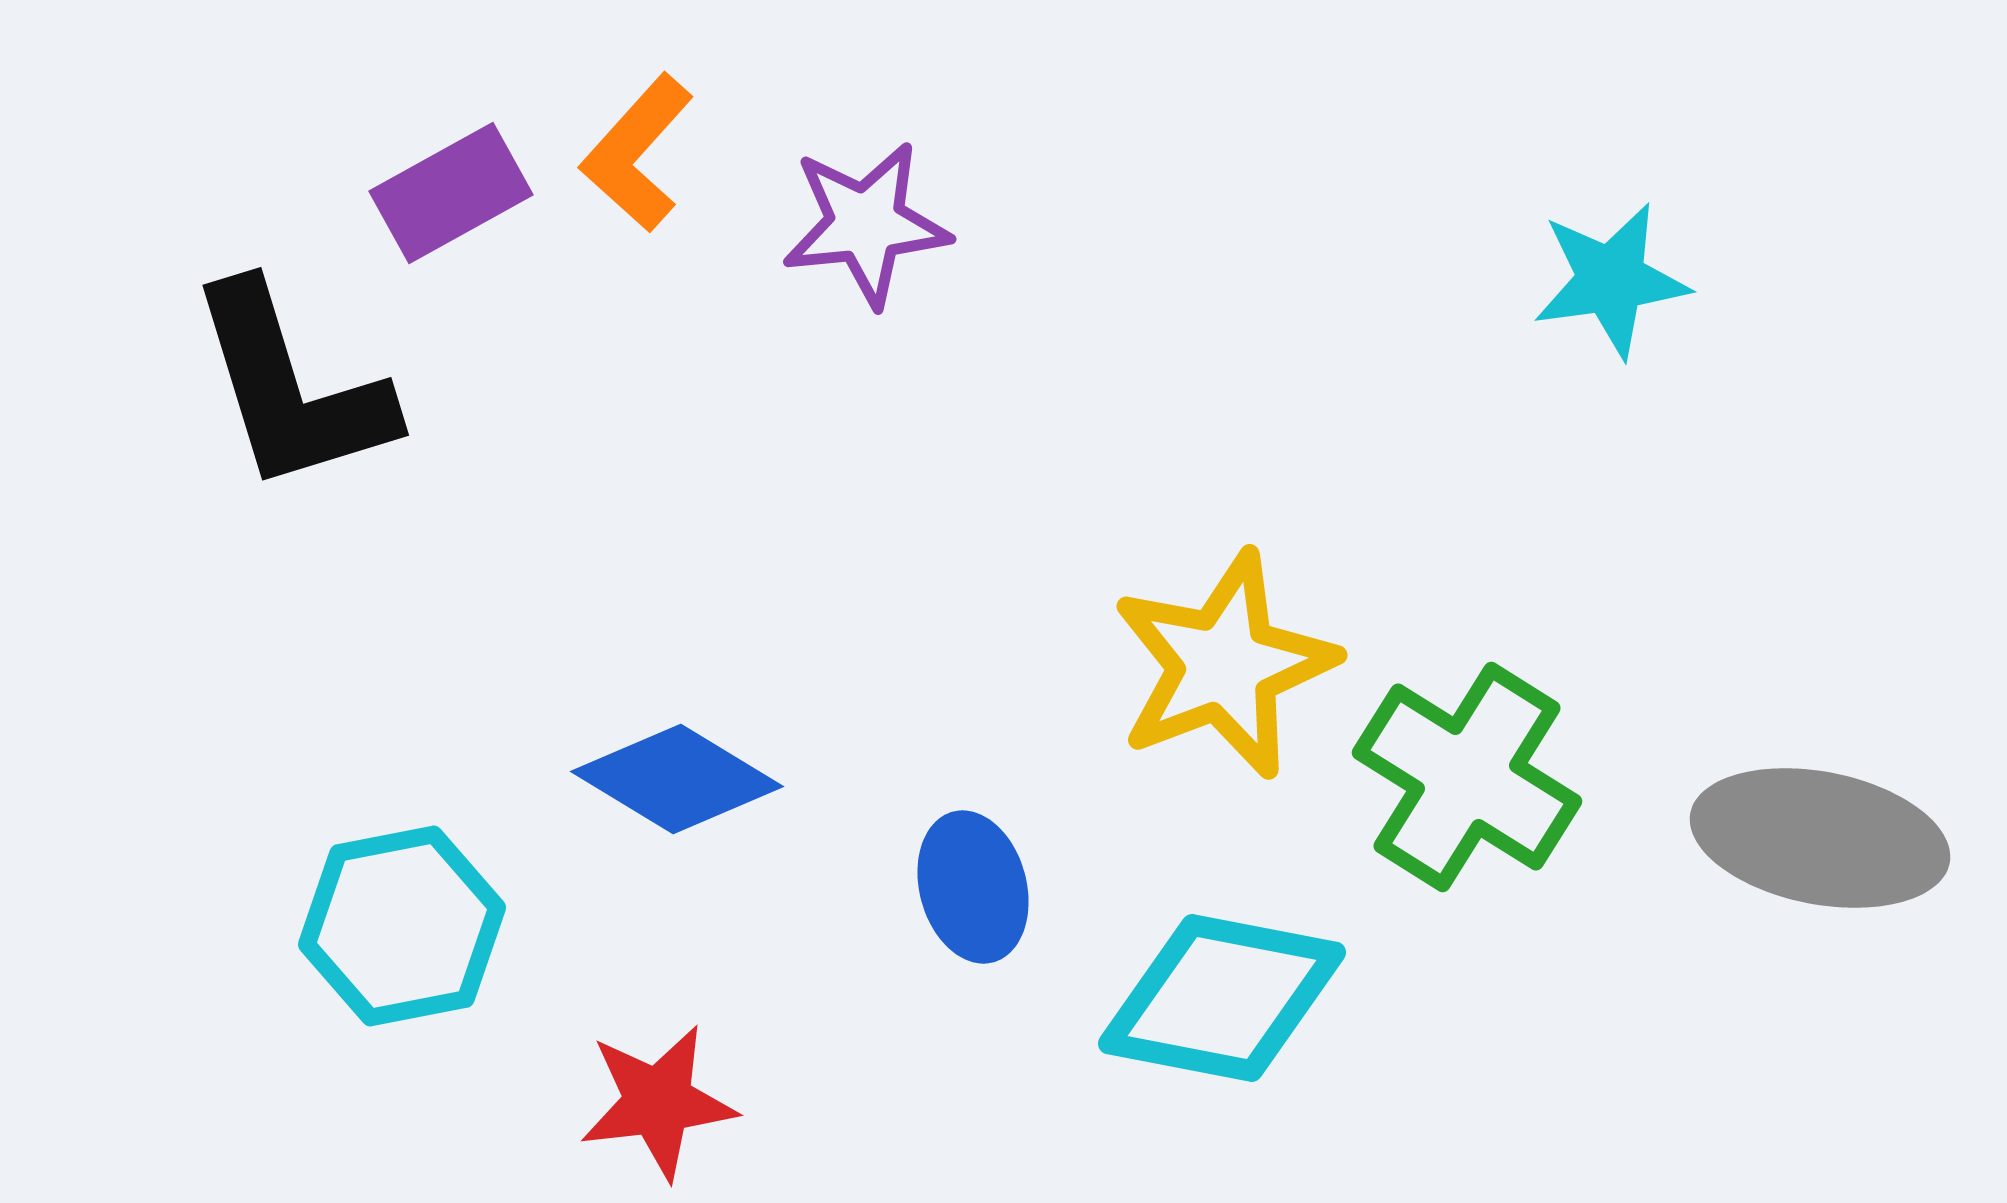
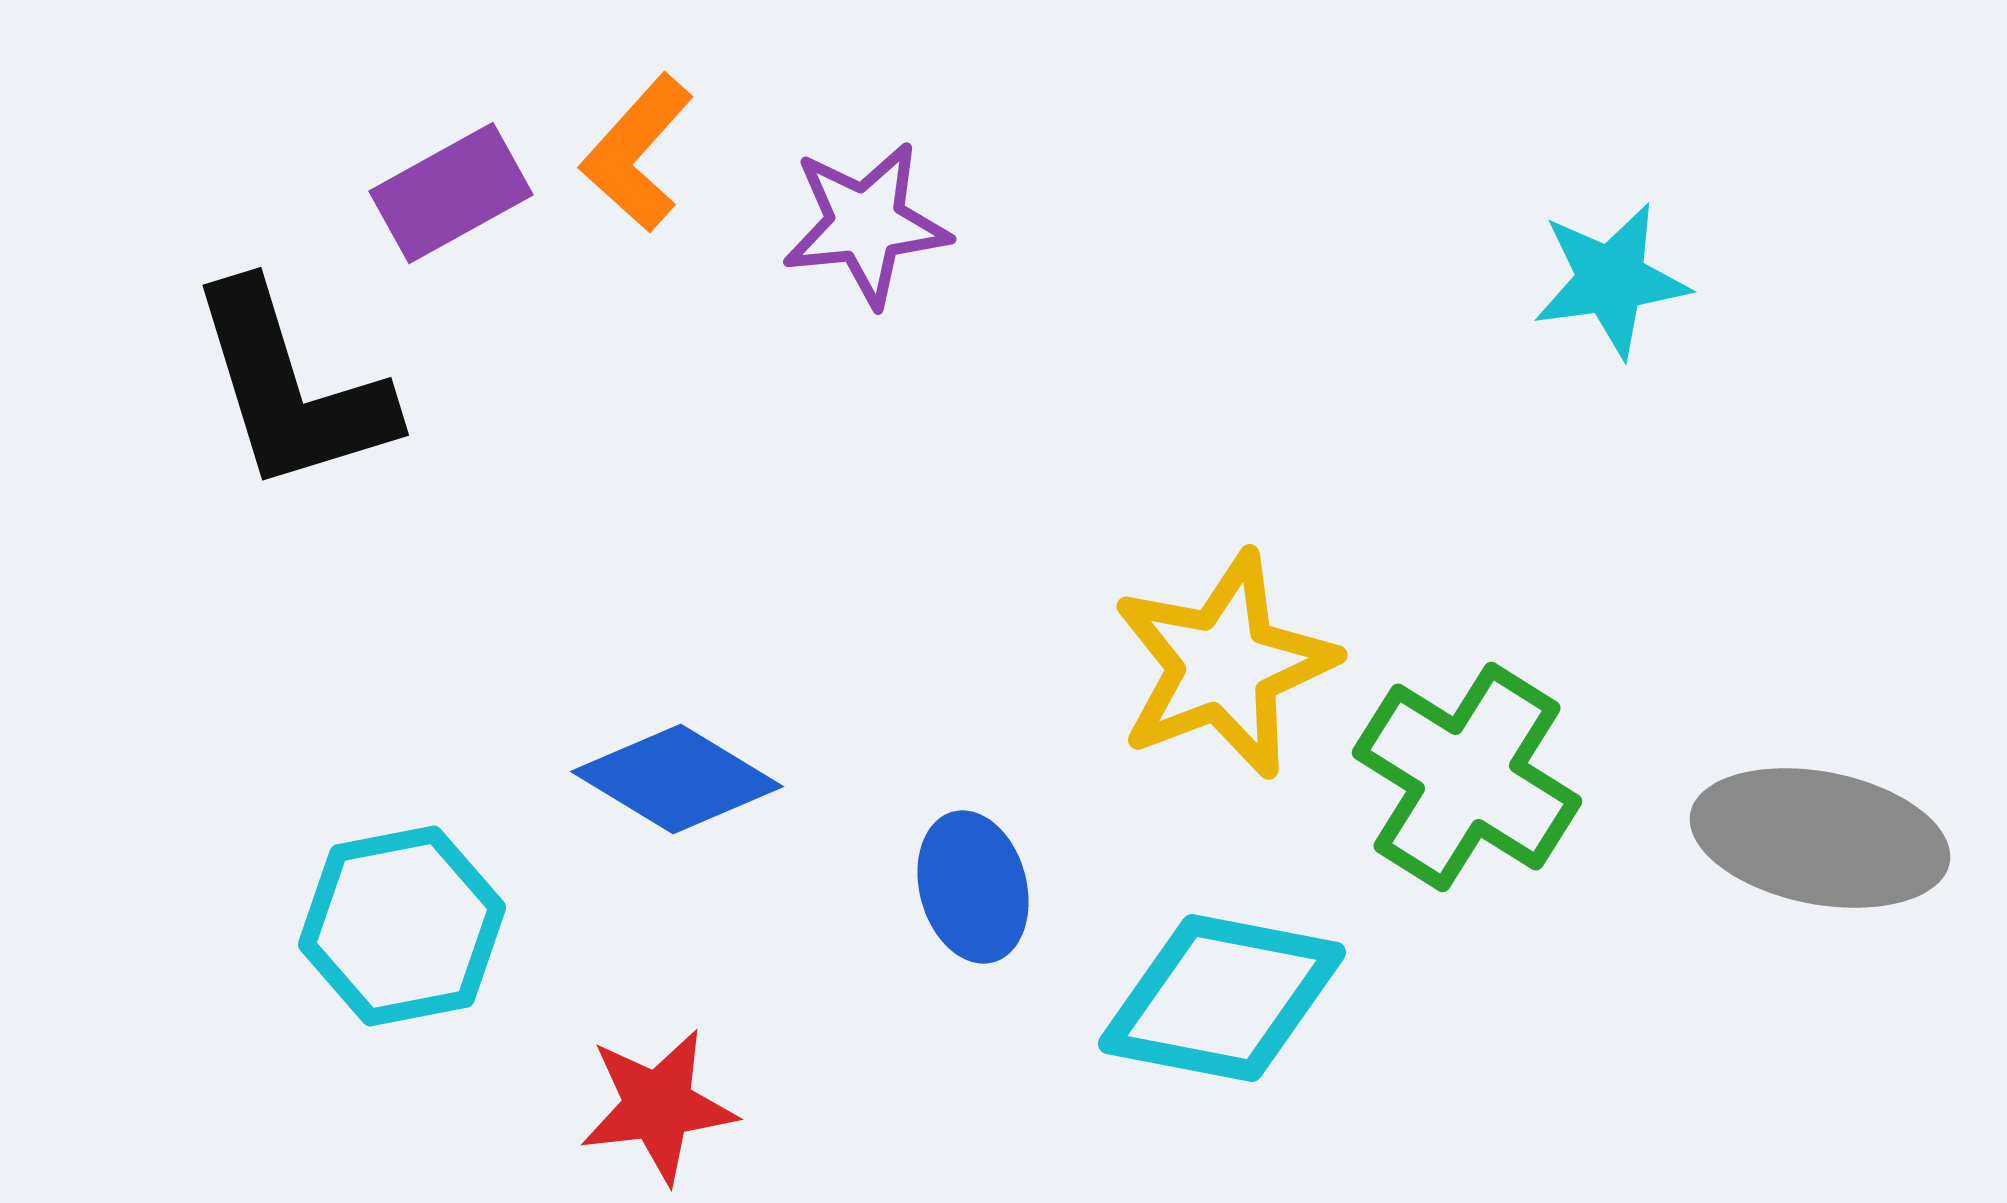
red star: moved 4 px down
